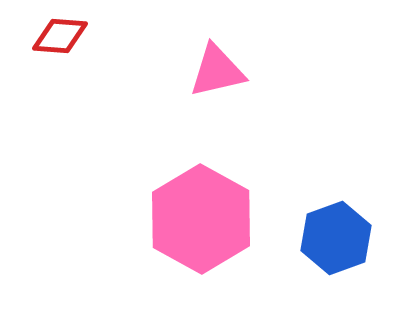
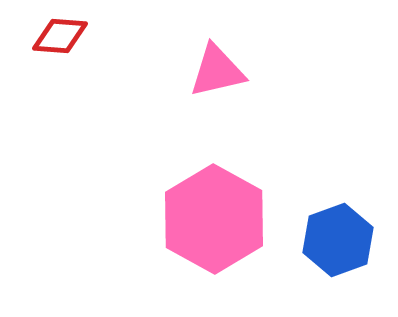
pink hexagon: moved 13 px right
blue hexagon: moved 2 px right, 2 px down
